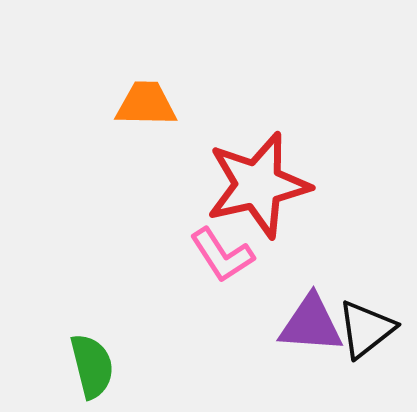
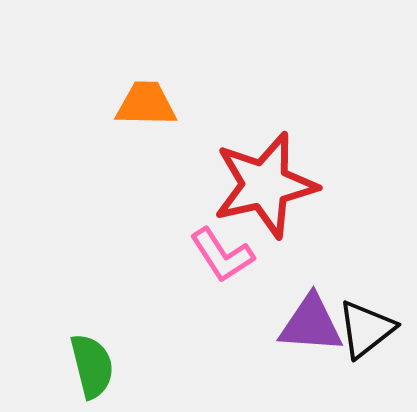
red star: moved 7 px right
